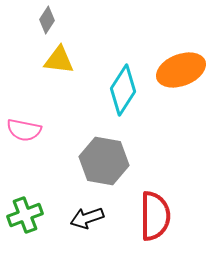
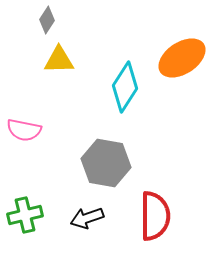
yellow triangle: rotated 8 degrees counterclockwise
orange ellipse: moved 1 px right, 12 px up; rotated 12 degrees counterclockwise
cyan diamond: moved 2 px right, 3 px up
gray hexagon: moved 2 px right, 2 px down
green cross: rotated 8 degrees clockwise
